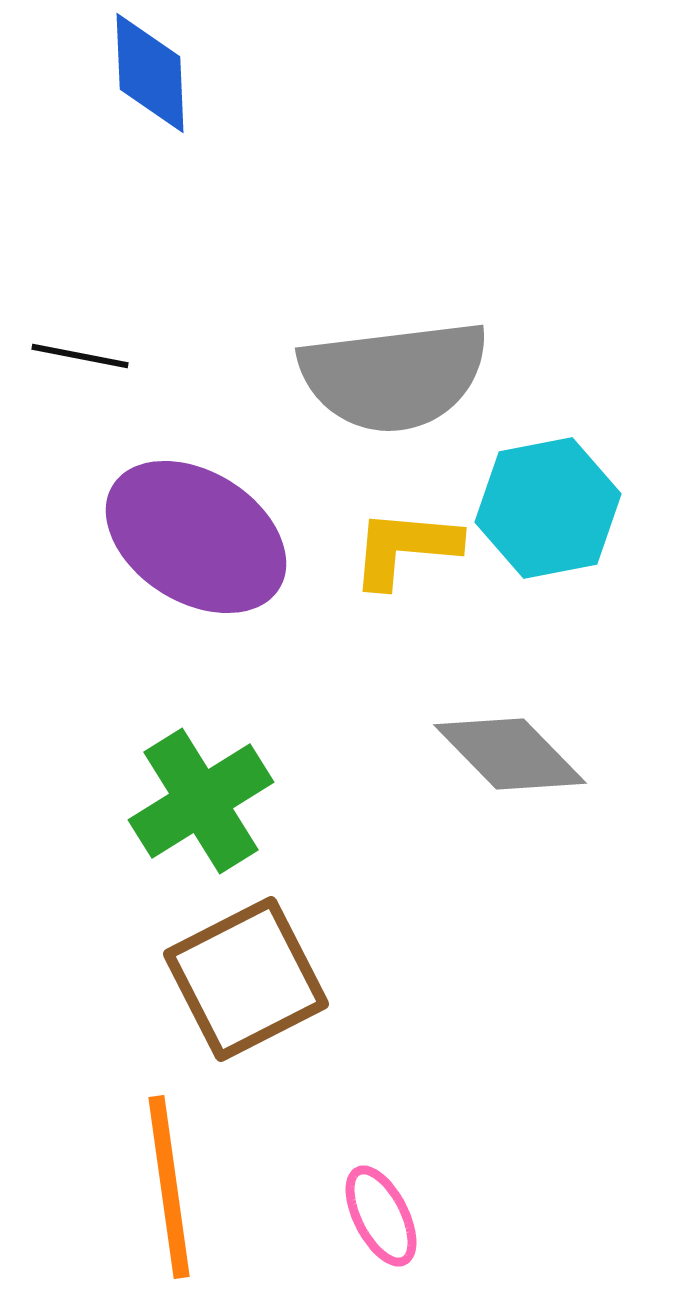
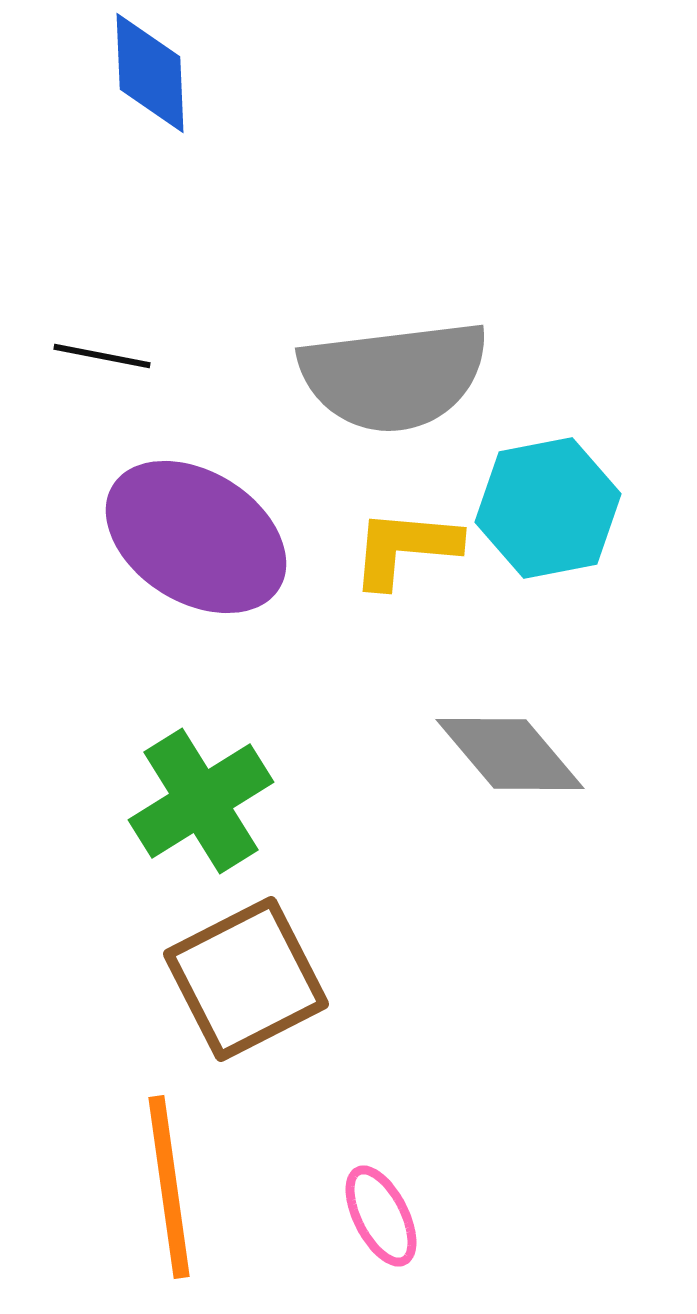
black line: moved 22 px right
gray diamond: rotated 4 degrees clockwise
